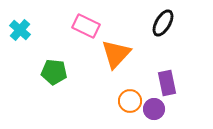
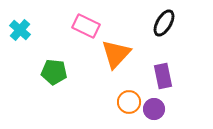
black ellipse: moved 1 px right
purple rectangle: moved 4 px left, 7 px up
orange circle: moved 1 px left, 1 px down
